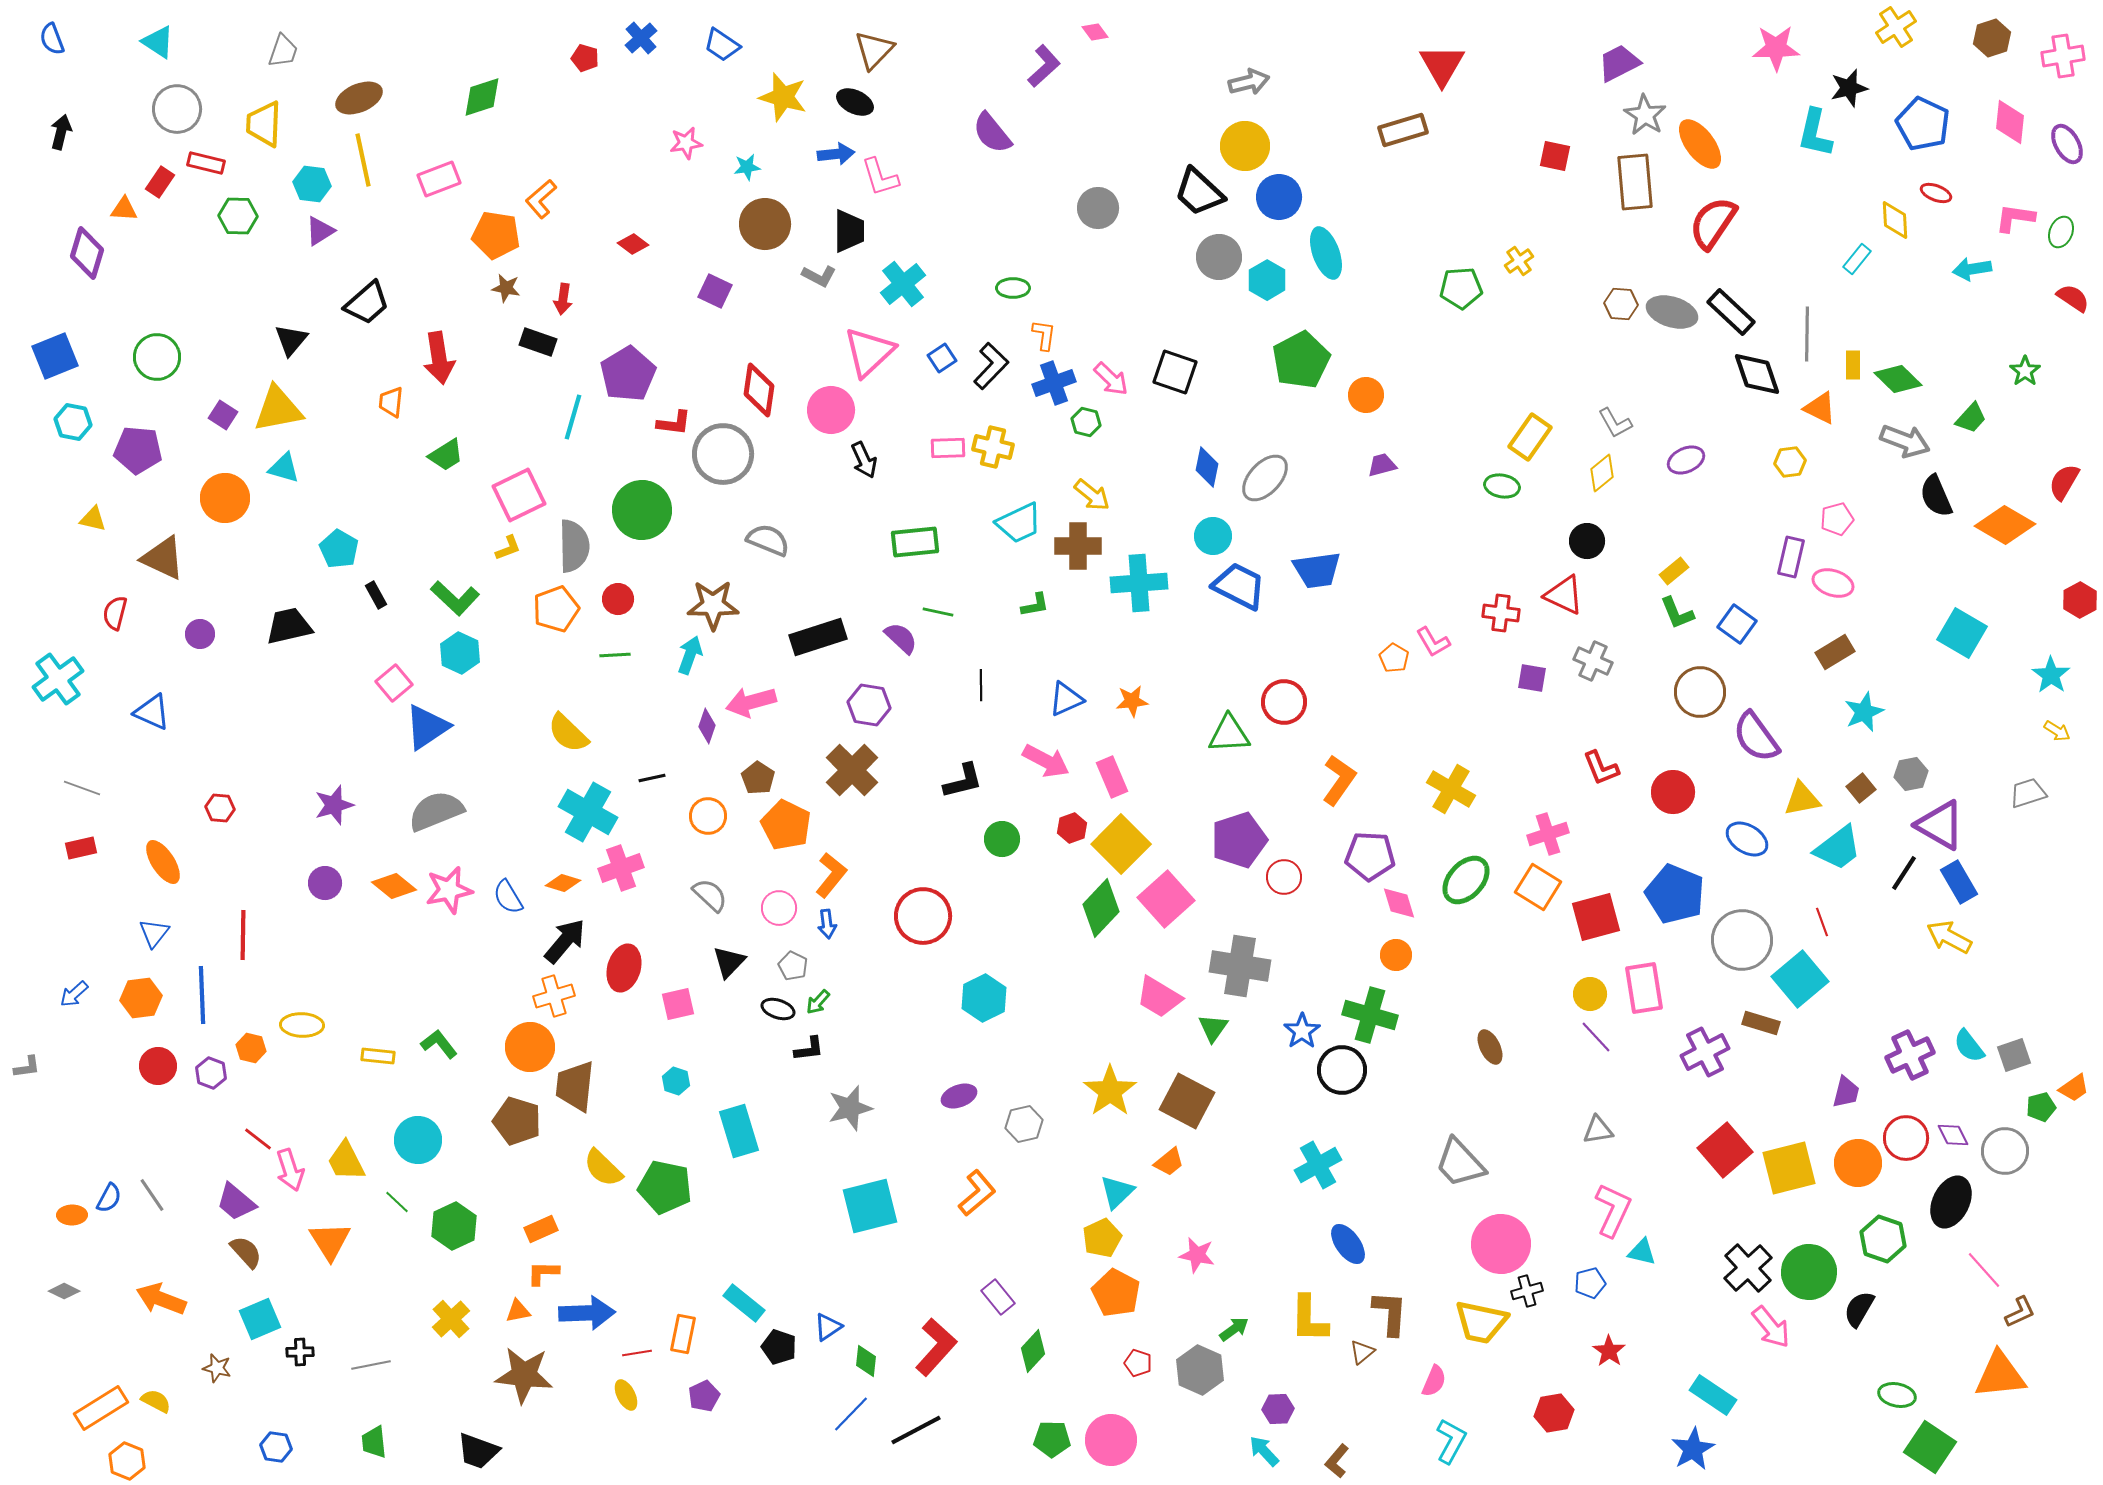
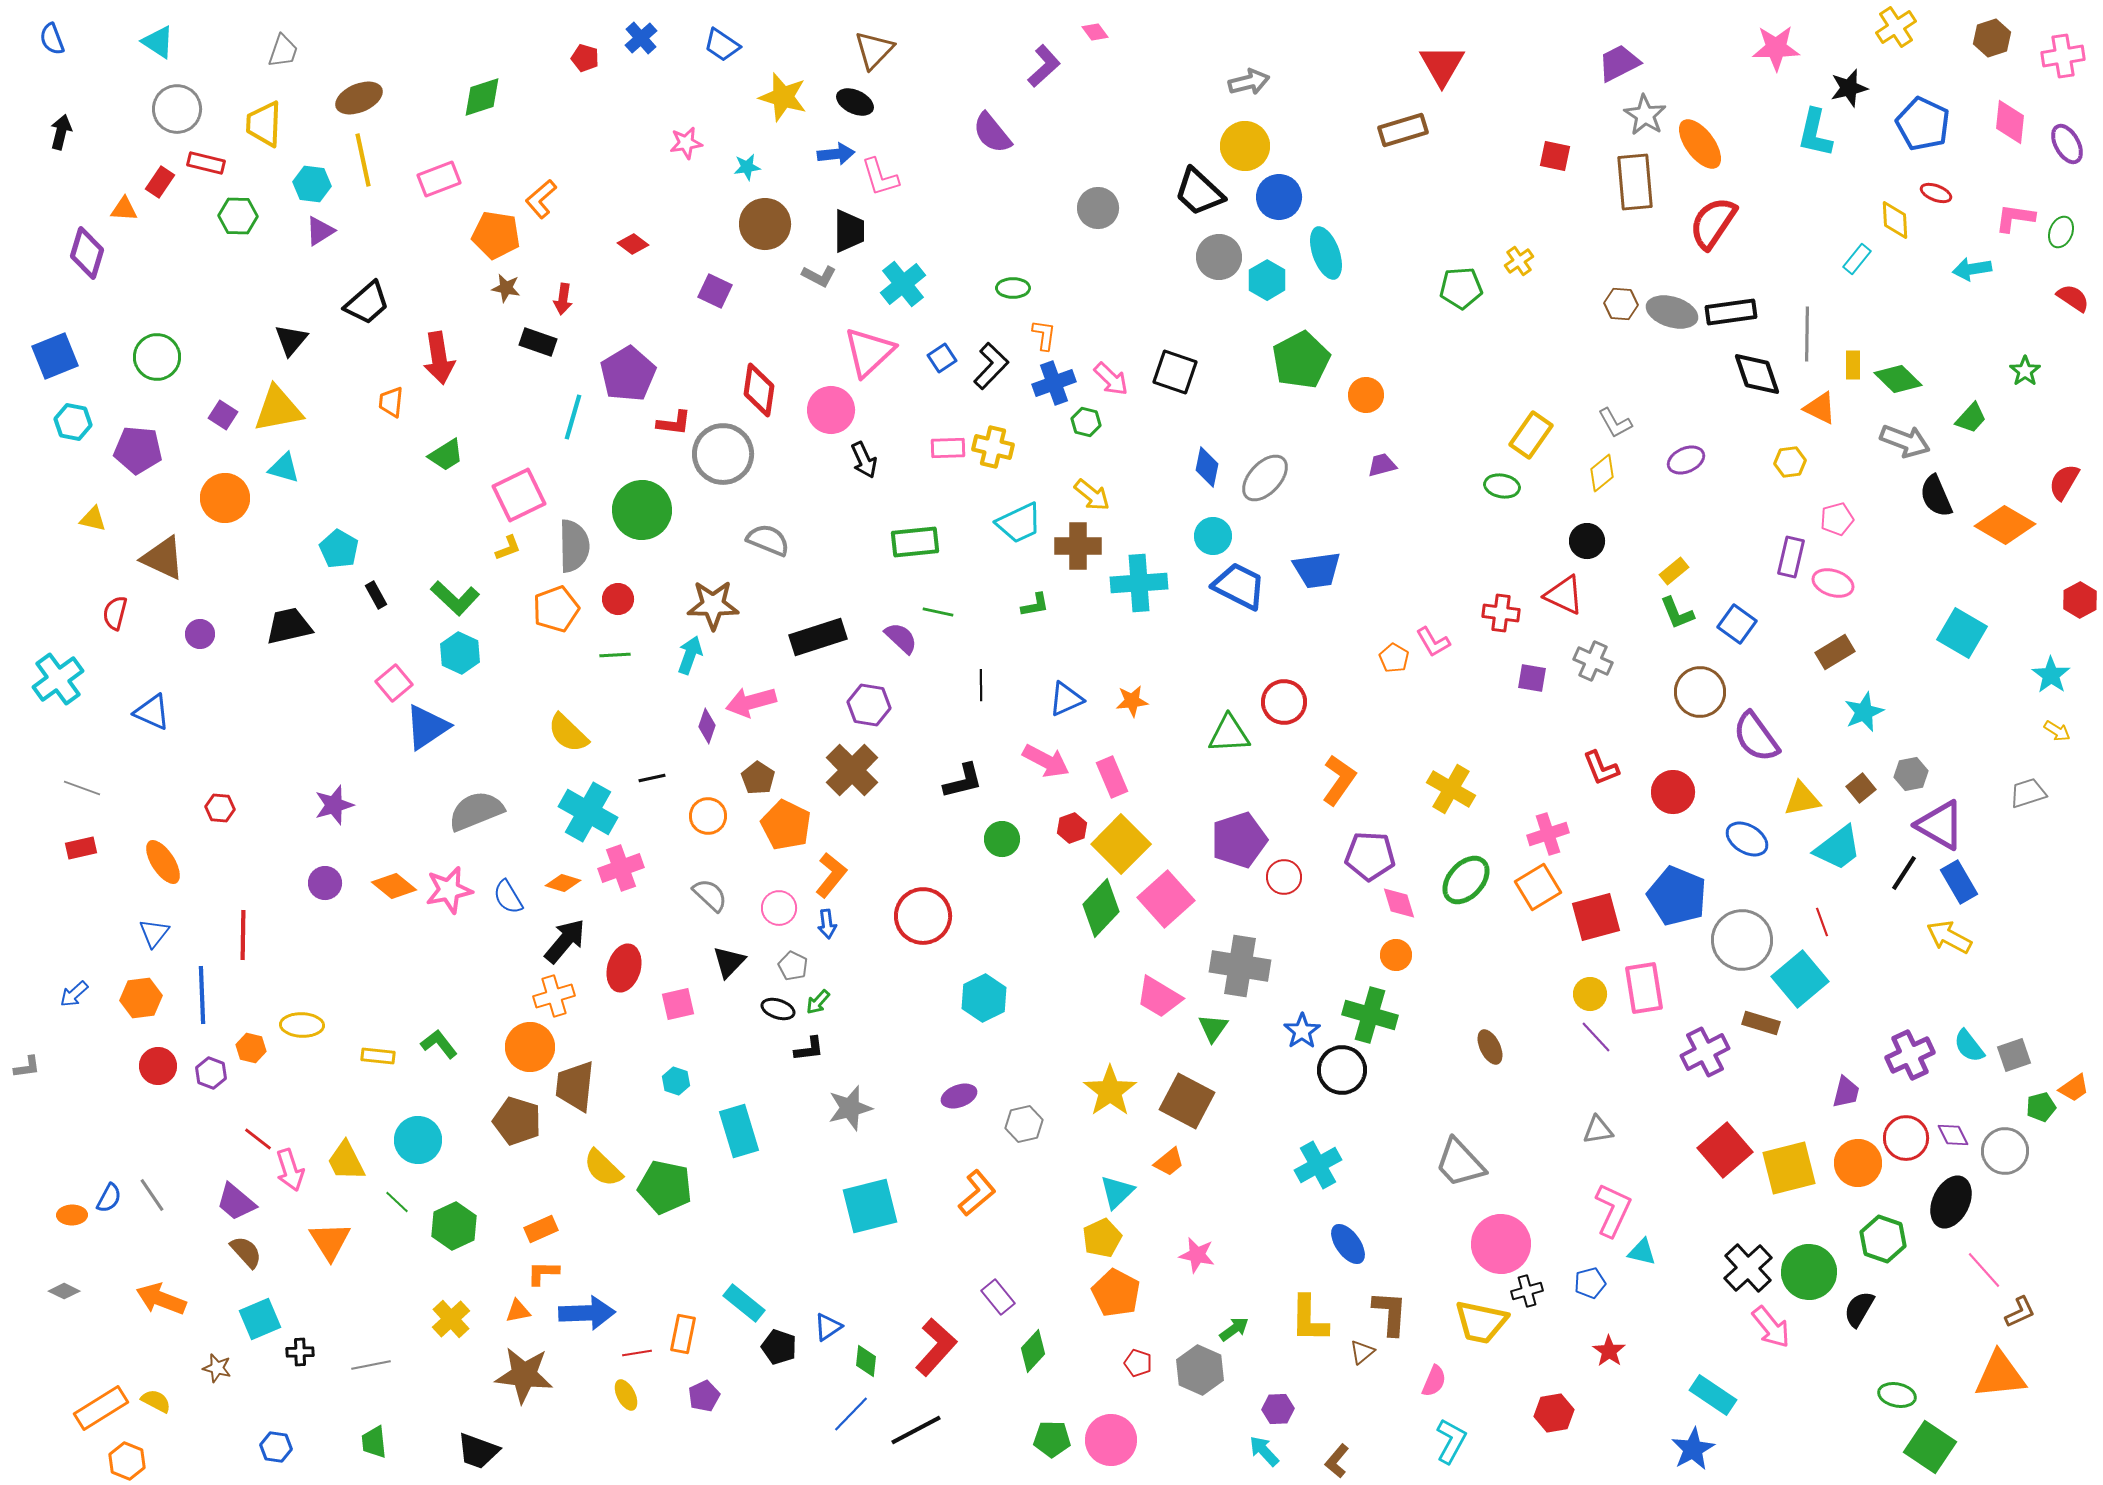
black rectangle at (1731, 312): rotated 51 degrees counterclockwise
yellow rectangle at (1530, 437): moved 1 px right, 2 px up
gray semicircle at (436, 811): moved 40 px right
orange square at (1538, 887): rotated 27 degrees clockwise
blue pentagon at (1675, 894): moved 2 px right, 2 px down
